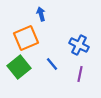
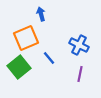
blue line: moved 3 px left, 6 px up
